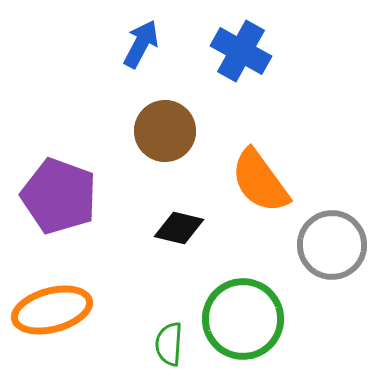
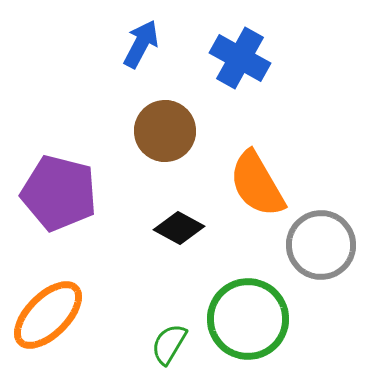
blue cross: moved 1 px left, 7 px down
orange semicircle: moved 3 px left, 3 px down; rotated 6 degrees clockwise
purple pentagon: moved 3 px up; rotated 6 degrees counterclockwise
black diamond: rotated 15 degrees clockwise
gray circle: moved 11 px left
orange ellipse: moved 4 px left, 5 px down; rotated 30 degrees counterclockwise
green circle: moved 5 px right
green semicircle: rotated 27 degrees clockwise
